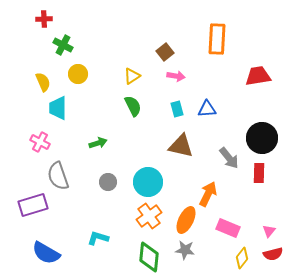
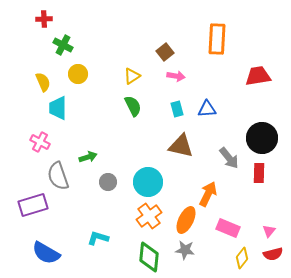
green arrow: moved 10 px left, 14 px down
